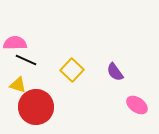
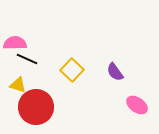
black line: moved 1 px right, 1 px up
